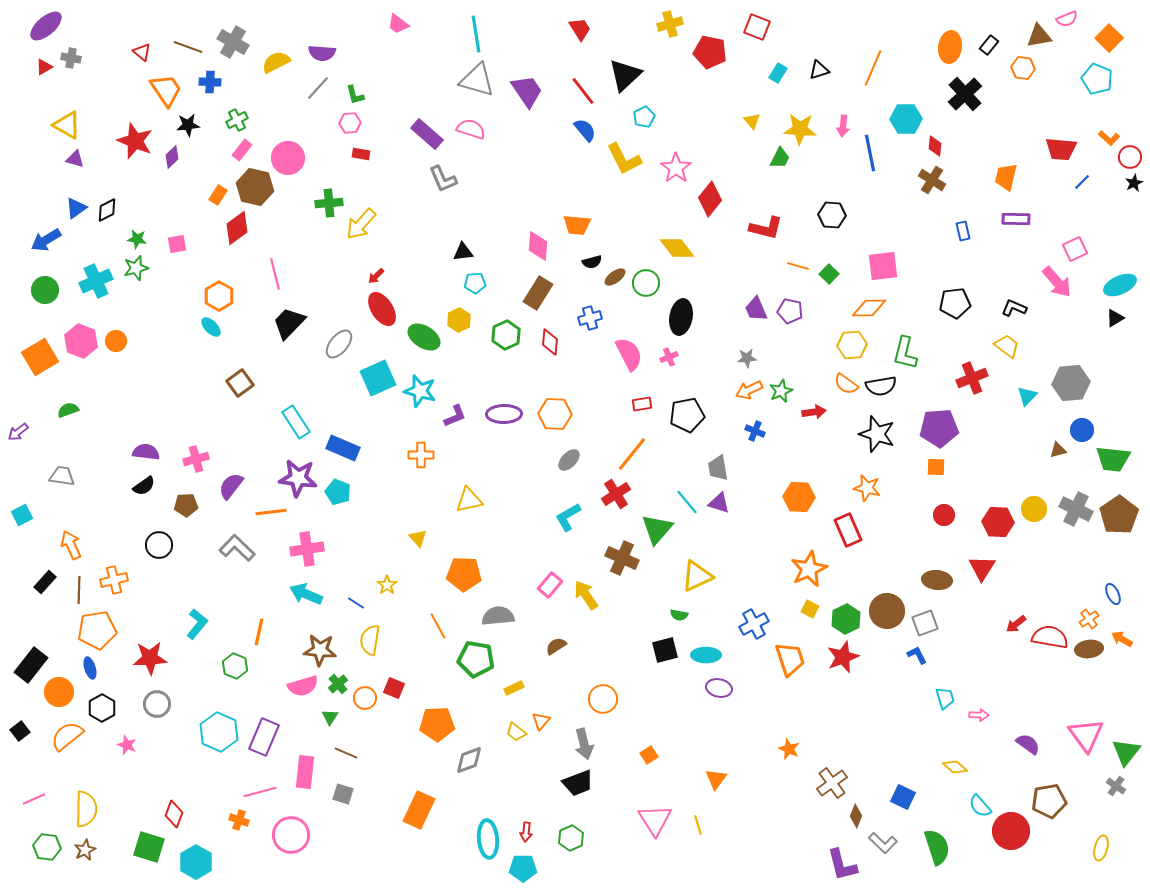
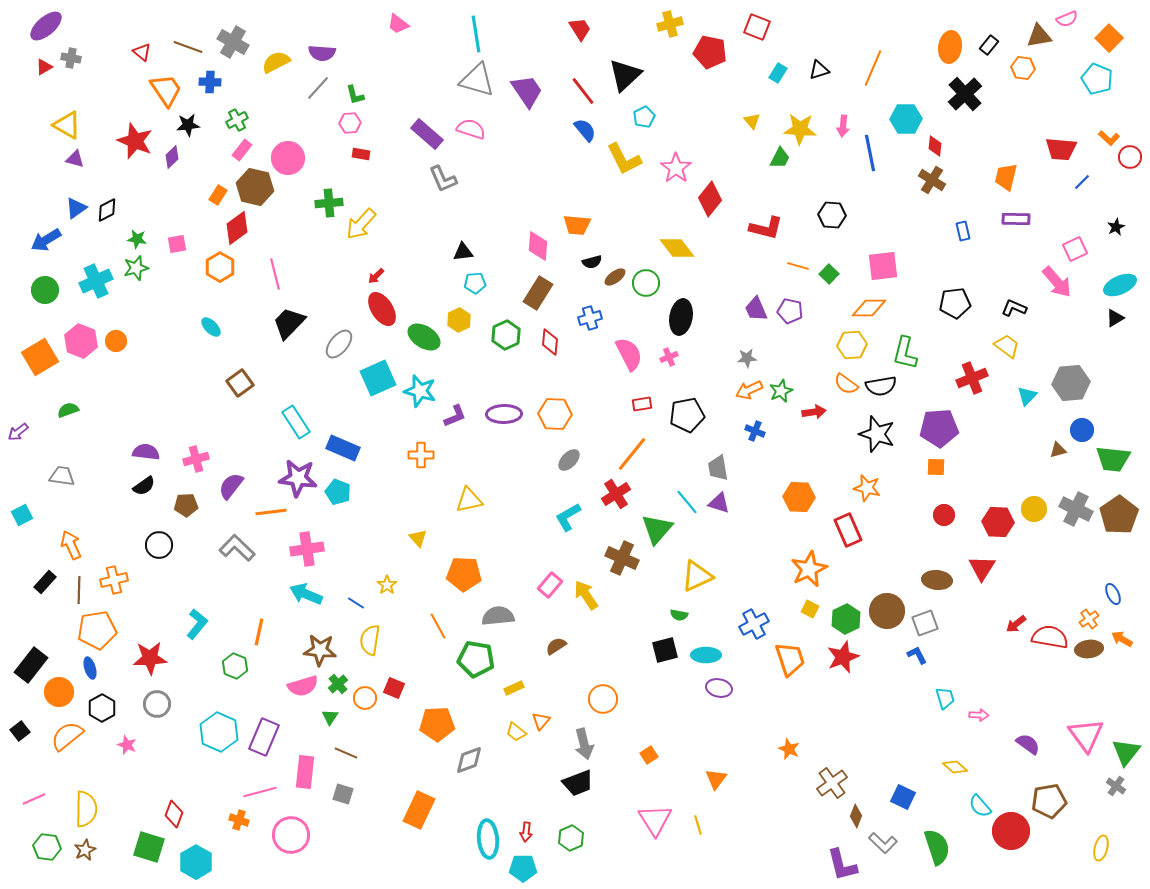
black star at (1134, 183): moved 18 px left, 44 px down
orange hexagon at (219, 296): moved 1 px right, 29 px up
